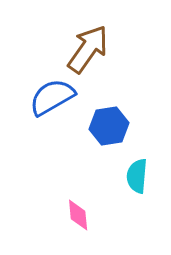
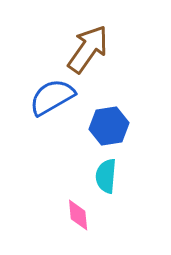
cyan semicircle: moved 31 px left
